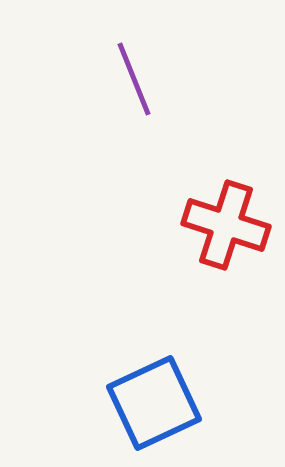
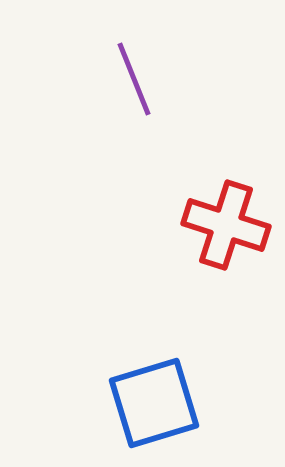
blue square: rotated 8 degrees clockwise
